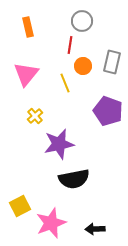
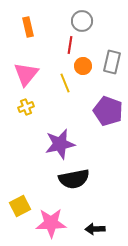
yellow cross: moved 9 px left, 9 px up; rotated 21 degrees clockwise
purple star: moved 1 px right
pink star: rotated 20 degrees clockwise
